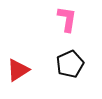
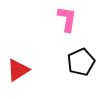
black pentagon: moved 11 px right, 2 px up
